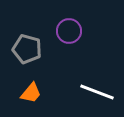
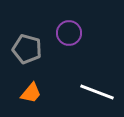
purple circle: moved 2 px down
